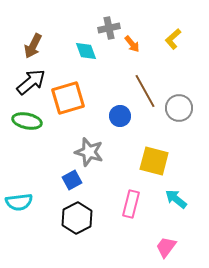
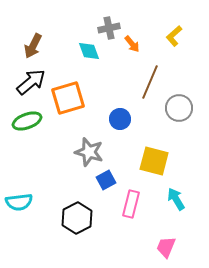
yellow L-shape: moved 1 px right, 3 px up
cyan diamond: moved 3 px right
brown line: moved 5 px right, 9 px up; rotated 52 degrees clockwise
blue circle: moved 3 px down
green ellipse: rotated 32 degrees counterclockwise
blue square: moved 34 px right
cyan arrow: rotated 20 degrees clockwise
pink trapezoid: rotated 15 degrees counterclockwise
